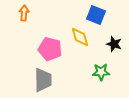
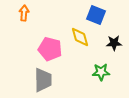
black star: moved 1 px up; rotated 21 degrees counterclockwise
